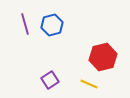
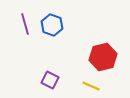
blue hexagon: rotated 25 degrees counterclockwise
purple square: rotated 30 degrees counterclockwise
yellow line: moved 2 px right, 2 px down
